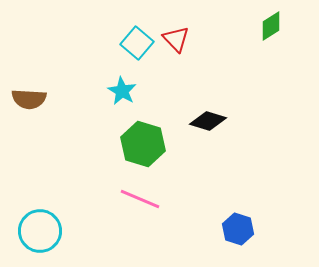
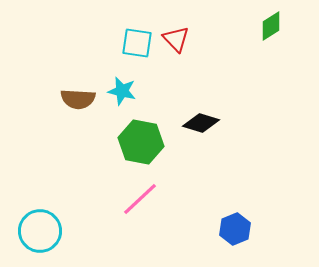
cyan square: rotated 32 degrees counterclockwise
cyan star: rotated 16 degrees counterclockwise
brown semicircle: moved 49 px right
black diamond: moved 7 px left, 2 px down
green hexagon: moved 2 px left, 2 px up; rotated 6 degrees counterclockwise
pink line: rotated 66 degrees counterclockwise
blue hexagon: moved 3 px left; rotated 20 degrees clockwise
